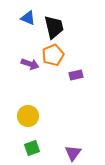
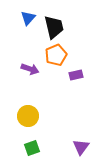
blue triangle: rotated 49 degrees clockwise
orange pentagon: moved 3 px right
purple arrow: moved 5 px down
purple triangle: moved 8 px right, 6 px up
